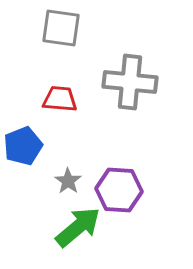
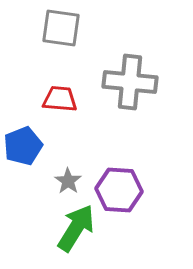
green arrow: moved 2 px left, 1 px down; rotated 18 degrees counterclockwise
